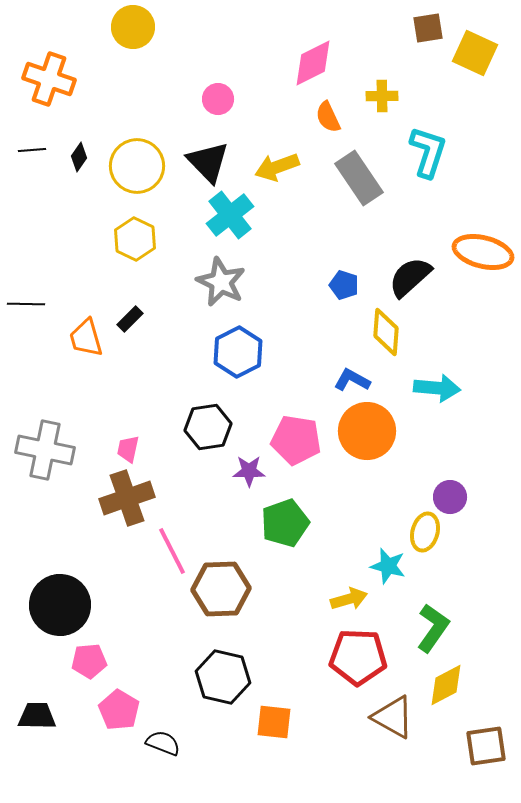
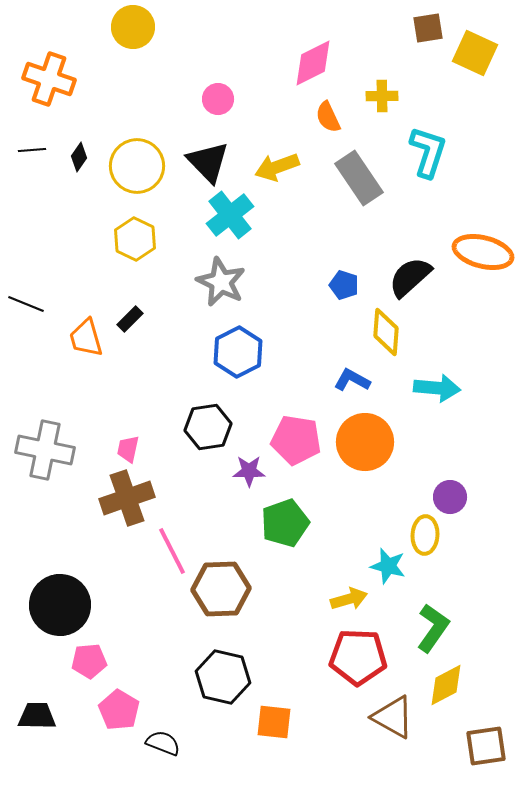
black line at (26, 304): rotated 21 degrees clockwise
orange circle at (367, 431): moved 2 px left, 11 px down
yellow ellipse at (425, 532): moved 3 px down; rotated 12 degrees counterclockwise
